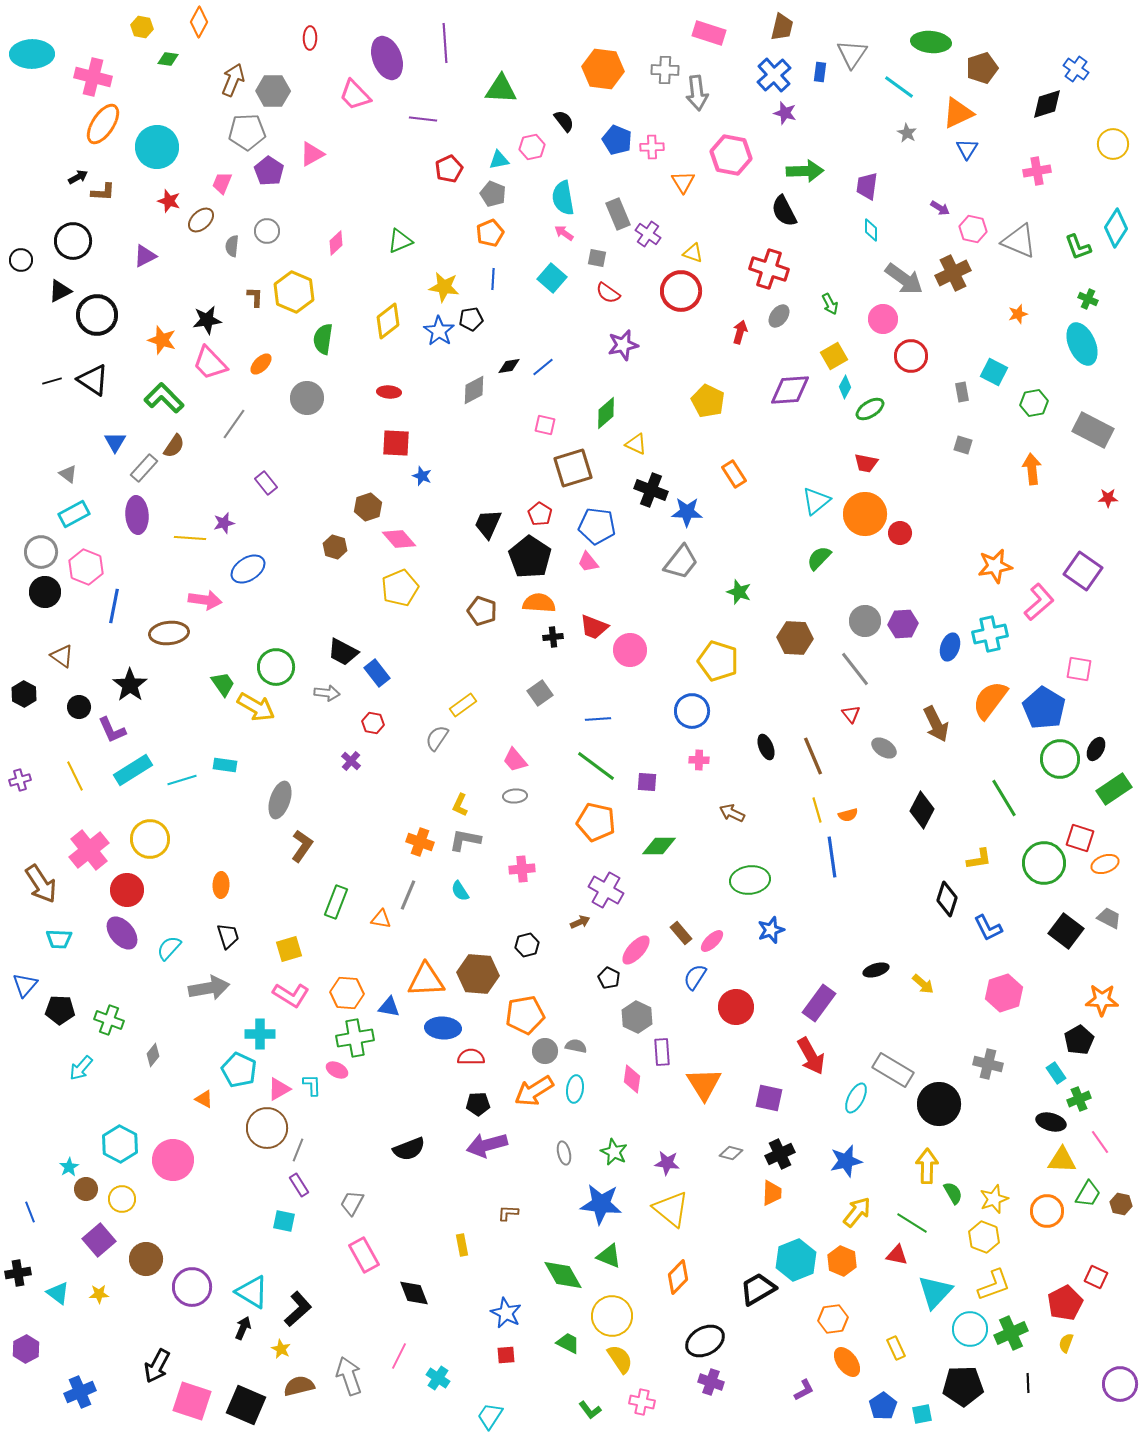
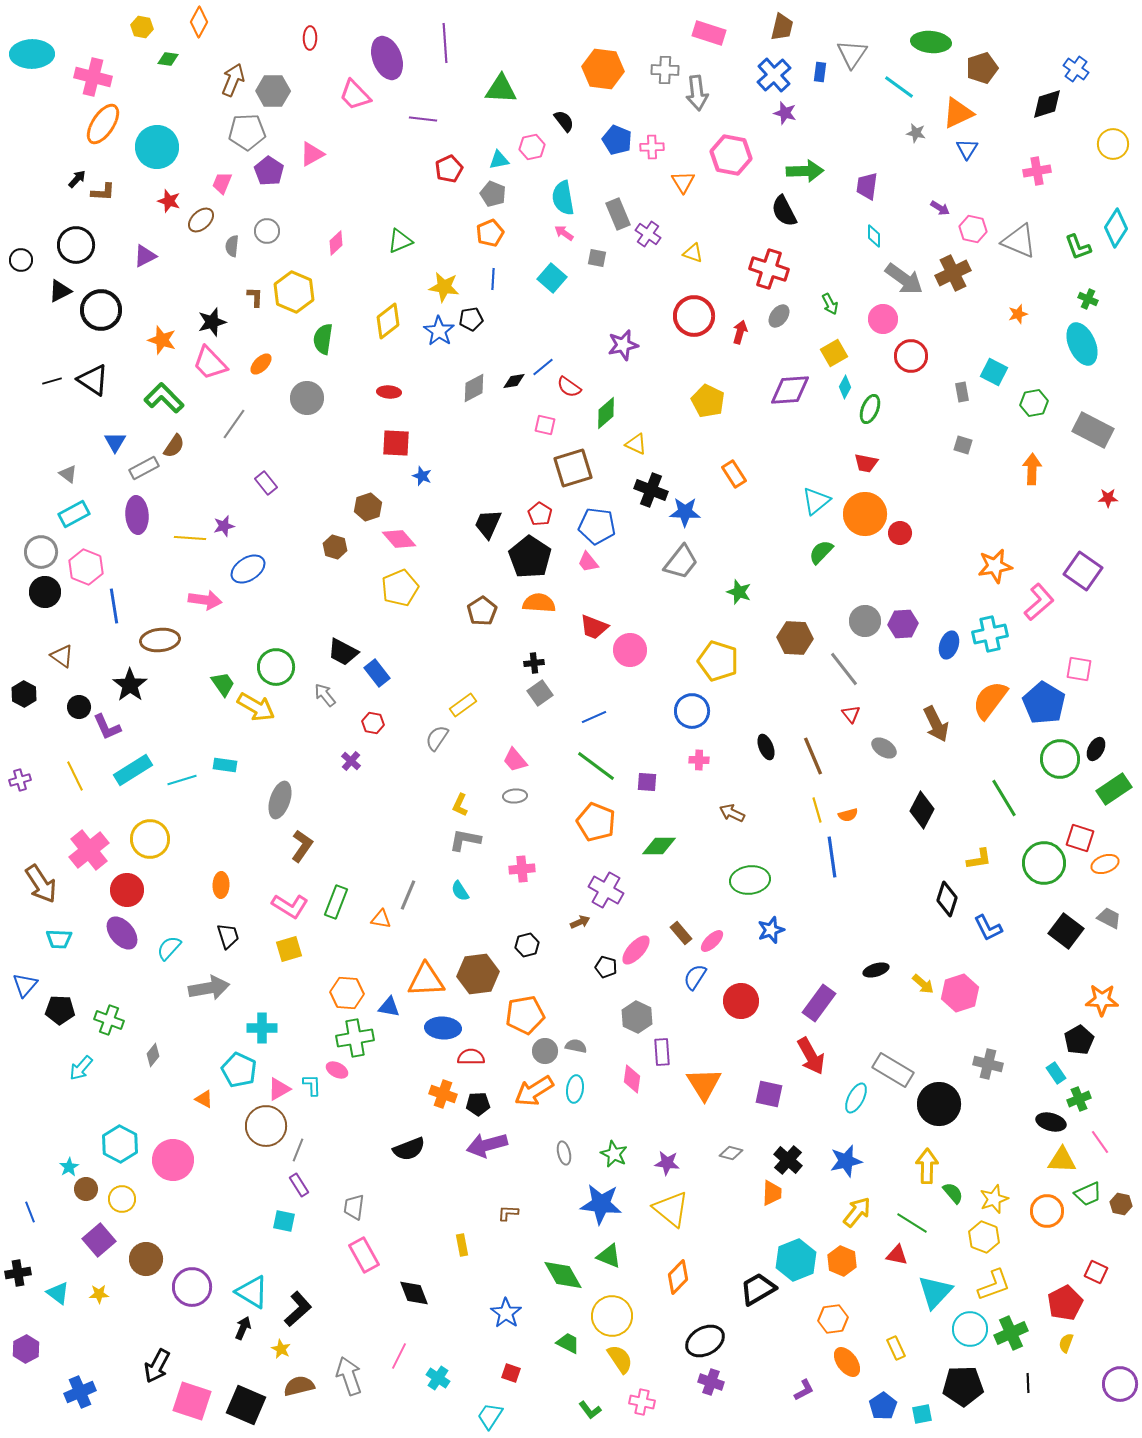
gray star at (907, 133): moved 9 px right; rotated 18 degrees counterclockwise
black arrow at (78, 177): moved 1 px left, 2 px down; rotated 18 degrees counterclockwise
cyan diamond at (871, 230): moved 3 px right, 6 px down
black circle at (73, 241): moved 3 px right, 4 px down
red circle at (681, 291): moved 13 px right, 25 px down
red semicircle at (608, 293): moved 39 px left, 94 px down
black circle at (97, 315): moved 4 px right, 5 px up
black star at (207, 320): moved 5 px right, 2 px down; rotated 8 degrees counterclockwise
yellow square at (834, 356): moved 3 px up
black diamond at (509, 366): moved 5 px right, 15 px down
gray diamond at (474, 390): moved 2 px up
green ellipse at (870, 409): rotated 36 degrees counterclockwise
gray rectangle at (144, 468): rotated 20 degrees clockwise
orange arrow at (1032, 469): rotated 8 degrees clockwise
blue star at (687, 512): moved 2 px left
purple star at (224, 523): moved 3 px down
green semicircle at (819, 558): moved 2 px right, 6 px up
blue line at (114, 606): rotated 20 degrees counterclockwise
brown pentagon at (482, 611): rotated 20 degrees clockwise
brown ellipse at (169, 633): moved 9 px left, 7 px down
black cross at (553, 637): moved 19 px left, 26 px down
blue ellipse at (950, 647): moved 1 px left, 2 px up
gray line at (855, 669): moved 11 px left
gray arrow at (327, 693): moved 2 px left, 2 px down; rotated 135 degrees counterclockwise
blue pentagon at (1044, 708): moved 5 px up
blue line at (598, 719): moved 4 px left, 2 px up; rotated 20 degrees counterclockwise
purple L-shape at (112, 730): moved 5 px left, 3 px up
orange pentagon at (596, 822): rotated 9 degrees clockwise
orange cross at (420, 842): moved 23 px right, 252 px down
brown hexagon at (478, 974): rotated 12 degrees counterclockwise
black pentagon at (609, 978): moved 3 px left, 11 px up; rotated 10 degrees counterclockwise
pink hexagon at (1004, 993): moved 44 px left
pink L-shape at (291, 995): moved 1 px left, 89 px up
red circle at (736, 1007): moved 5 px right, 6 px up
cyan cross at (260, 1034): moved 2 px right, 6 px up
purple square at (769, 1098): moved 4 px up
brown circle at (267, 1128): moved 1 px left, 2 px up
green star at (614, 1152): moved 2 px down
black cross at (780, 1154): moved 8 px right, 6 px down; rotated 24 degrees counterclockwise
green semicircle at (953, 1193): rotated 10 degrees counterclockwise
green trapezoid at (1088, 1194): rotated 36 degrees clockwise
gray trapezoid at (352, 1203): moved 2 px right, 4 px down; rotated 20 degrees counterclockwise
red square at (1096, 1277): moved 5 px up
blue star at (506, 1313): rotated 8 degrees clockwise
red square at (506, 1355): moved 5 px right, 18 px down; rotated 24 degrees clockwise
